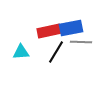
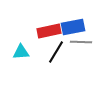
blue rectangle: moved 2 px right, 1 px up
